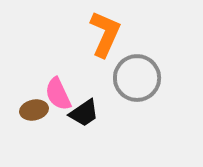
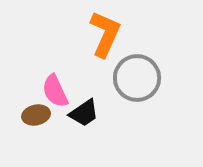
pink semicircle: moved 3 px left, 3 px up
brown ellipse: moved 2 px right, 5 px down
